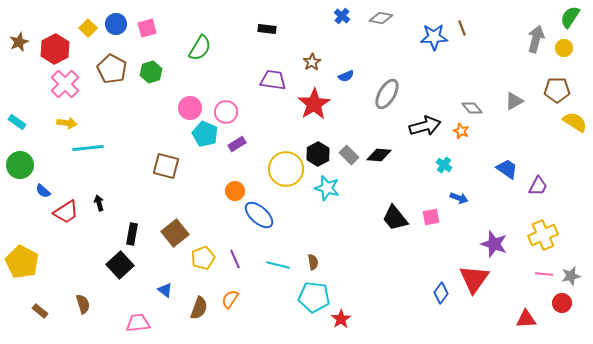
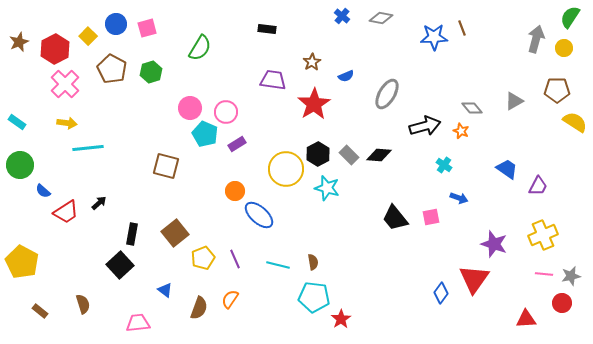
yellow square at (88, 28): moved 8 px down
black arrow at (99, 203): rotated 63 degrees clockwise
